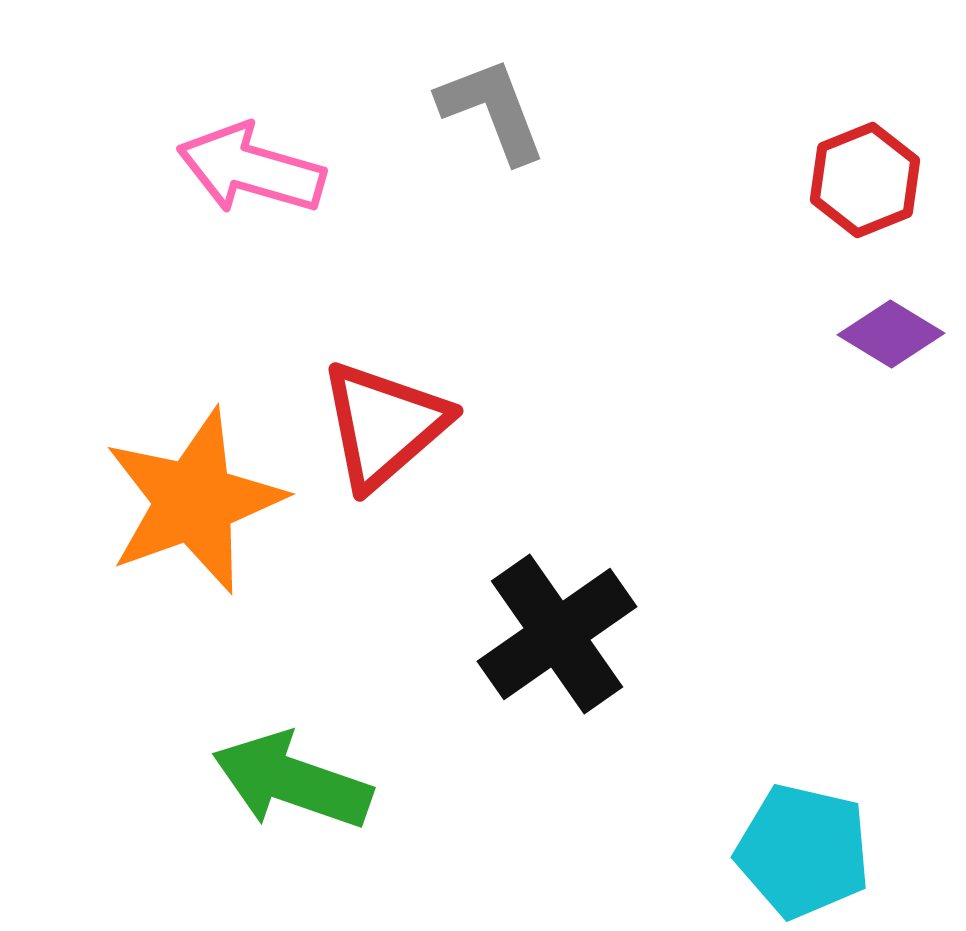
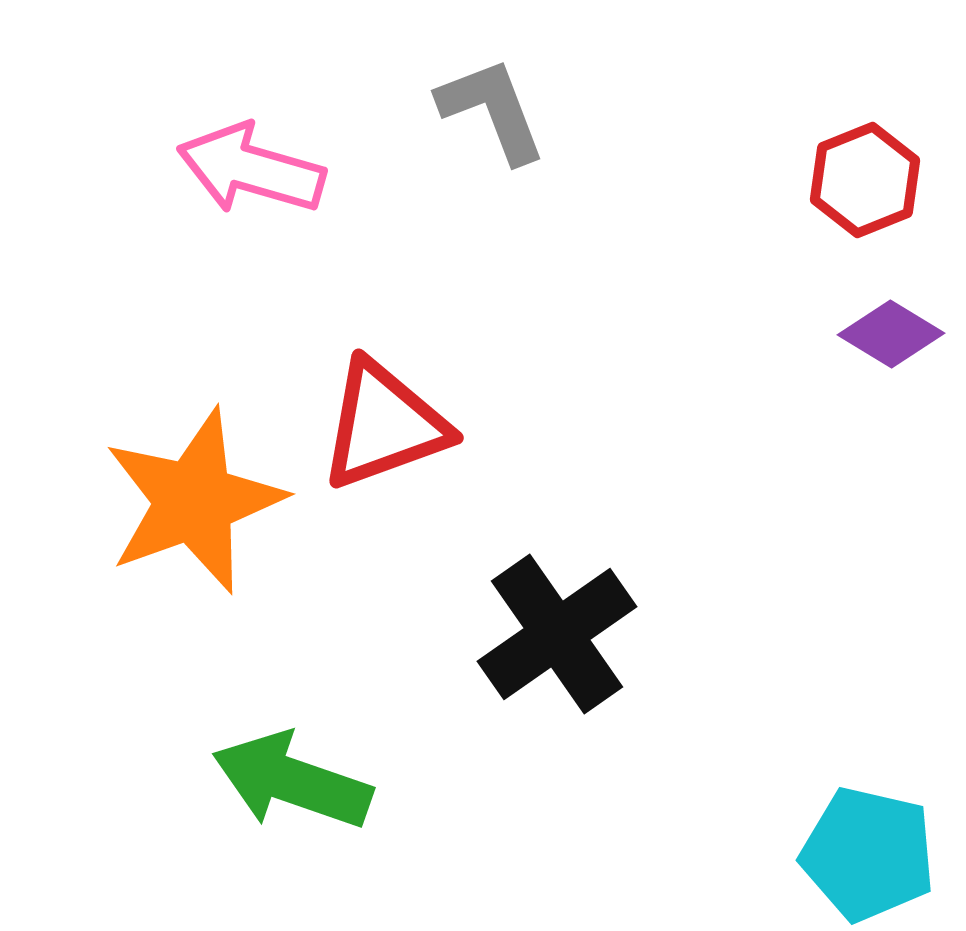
red triangle: rotated 21 degrees clockwise
cyan pentagon: moved 65 px right, 3 px down
